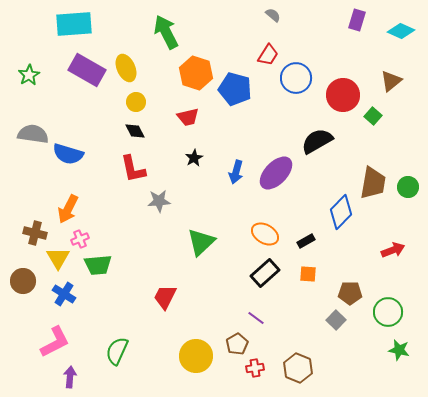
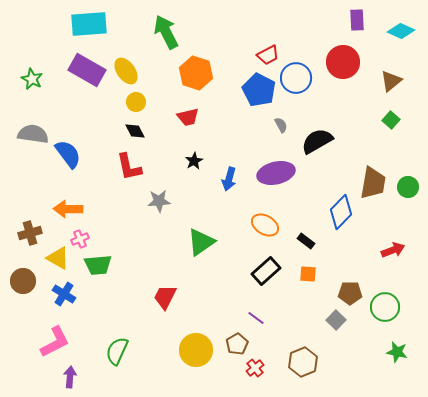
gray semicircle at (273, 15): moved 8 px right, 110 px down; rotated 21 degrees clockwise
purple rectangle at (357, 20): rotated 20 degrees counterclockwise
cyan rectangle at (74, 24): moved 15 px right
red trapezoid at (268, 55): rotated 30 degrees clockwise
yellow ellipse at (126, 68): moved 3 px down; rotated 12 degrees counterclockwise
green star at (29, 75): moved 3 px right, 4 px down; rotated 15 degrees counterclockwise
blue pentagon at (235, 89): moved 24 px right, 1 px down; rotated 12 degrees clockwise
red circle at (343, 95): moved 33 px up
green square at (373, 116): moved 18 px right, 4 px down
blue semicircle at (68, 154): rotated 144 degrees counterclockwise
black star at (194, 158): moved 3 px down
red L-shape at (133, 169): moved 4 px left, 2 px up
blue arrow at (236, 172): moved 7 px left, 7 px down
purple ellipse at (276, 173): rotated 33 degrees clockwise
orange arrow at (68, 209): rotated 64 degrees clockwise
brown cross at (35, 233): moved 5 px left; rotated 30 degrees counterclockwise
orange ellipse at (265, 234): moved 9 px up
black rectangle at (306, 241): rotated 66 degrees clockwise
green triangle at (201, 242): rotated 8 degrees clockwise
yellow triangle at (58, 258): rotated 30 degrees counterclockwise
black rectangle at (265, 273): moved 1 px right, 2 px up
green circle at (388, 312): moved 3 px left, 5 px up
green star at (399, 350): moved 2 px left, 2 px down
yellow circle at (196, 356): moved 6 px up
red cross at (255, 368): rotated 30 degrees counterclockwise
brown hexagon at (298, 368): moved 5 px right, 6 px up; rotated 16 degrees clockwise
